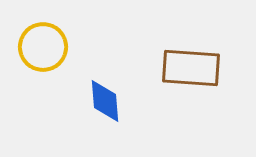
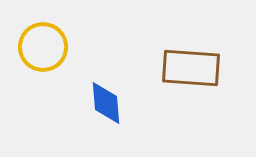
blue diamond: moved 1 px right, 2 px down
